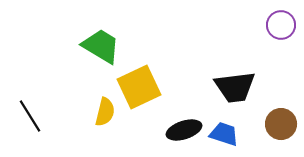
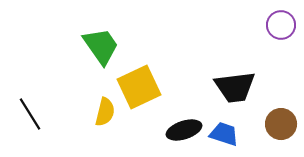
green trapezoid: rotated 24 degrees clockwise
black line: moved 2 px up
